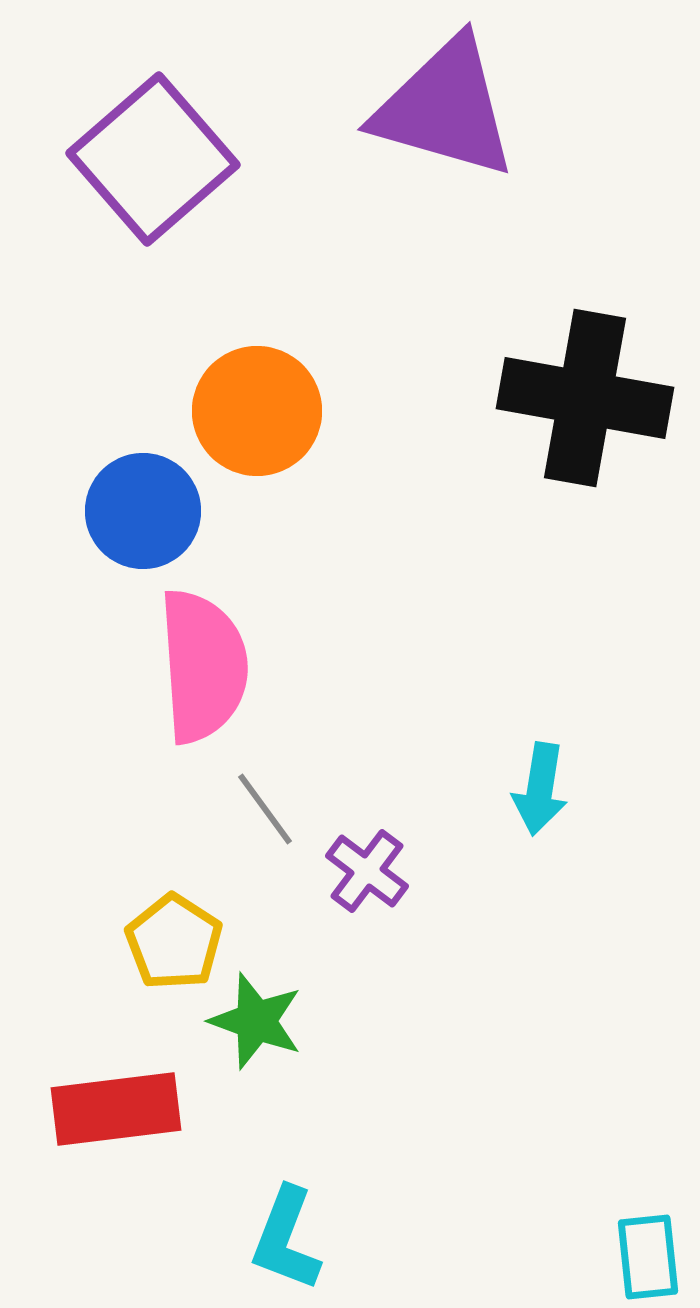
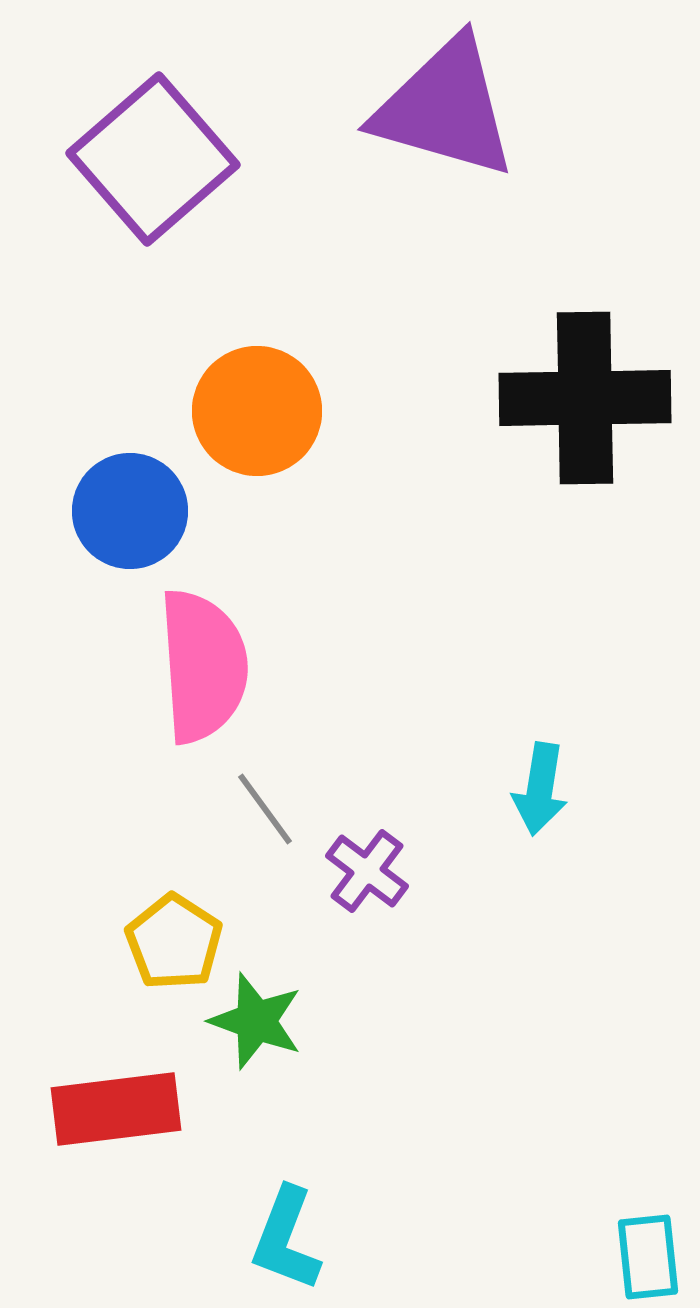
black cross: rotated 11 degrees counterclockwise
blue circle: moved 13 px left
